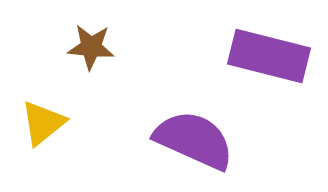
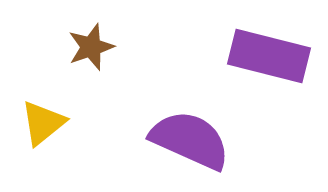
brown star: rotated 24 degrees counterclockwise
purple semicircle: moved 4 px left
